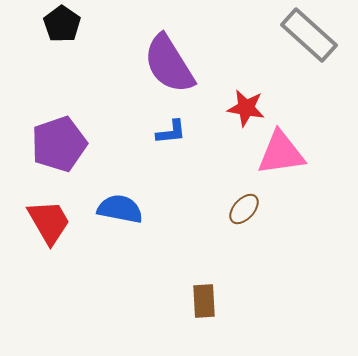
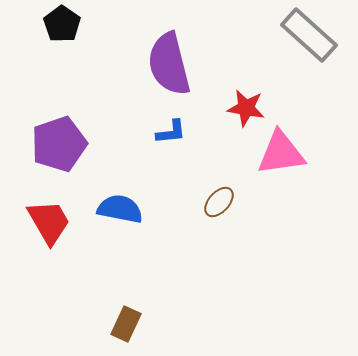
purple semicircle: rotated 18 degrees clockwise
brown ellipse: moved 25 px left, 7 px up
brown rectangle: moved 78 px left, 23 px down; rotated 28 degrees clockwise
